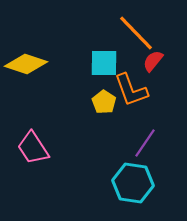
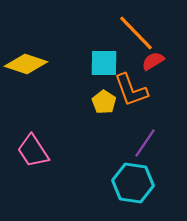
red semicircle: rotated 20 degrees clockwise
pink trapezoid: moved 3 px down
